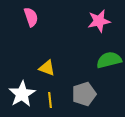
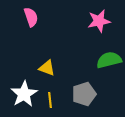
white star: moved 2 px right
